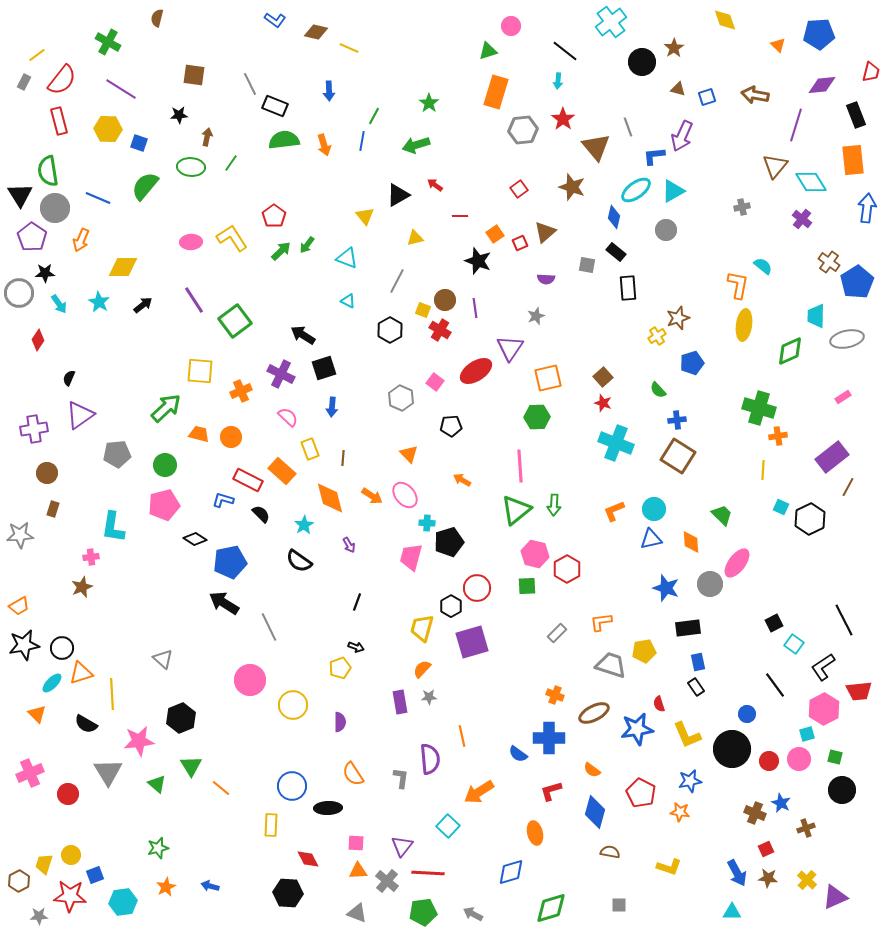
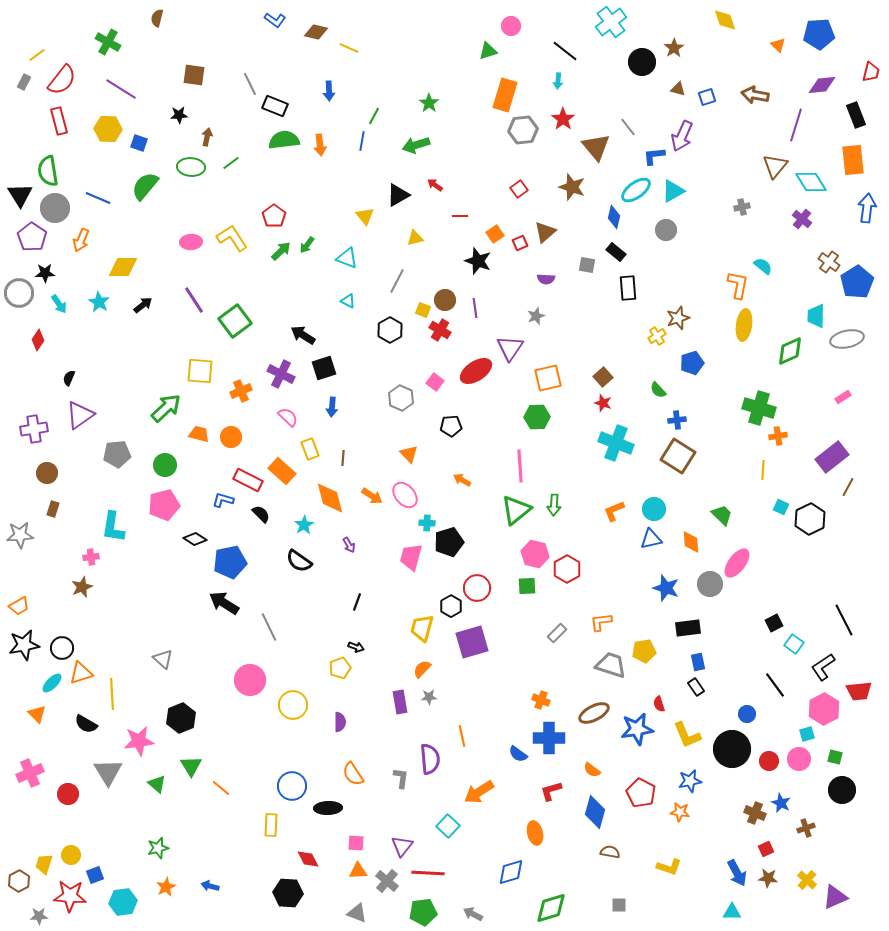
orange rectangle at (496, 92): moved 9 px right, 3 px down
gray line at (628, 127): rotated 18 degrees counterclockwise
orange arrow at (324, 145): moved 4 px left; rotated 10 degrees clockwise
green line at (231, 163): rotated 18 degrees clockwise
orange cross at (555, 695): moved 14 px left, 5 px down
